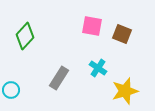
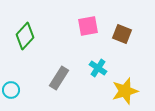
pink square: moved 4 px left; rotated 20 degrees counterclockwise
